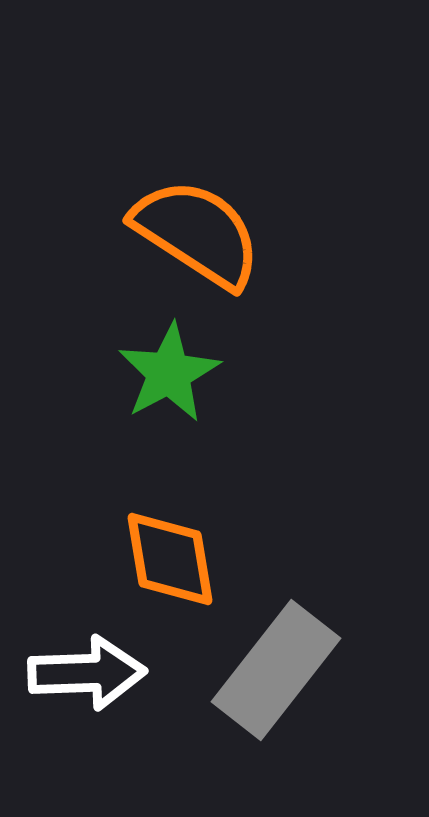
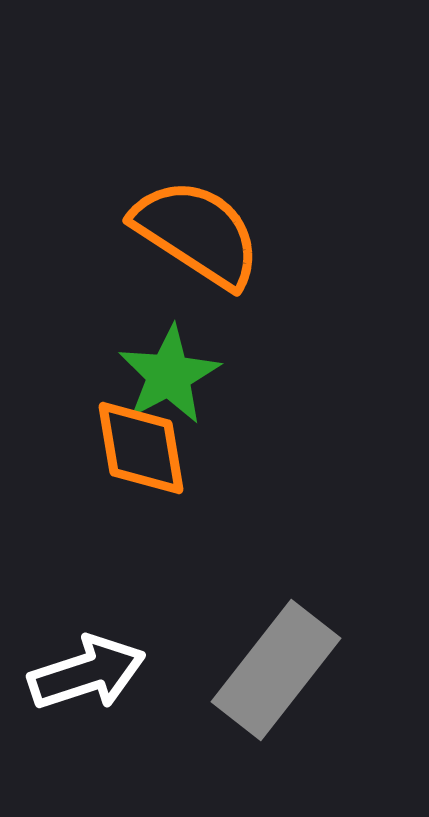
green star: moved 2 px down
orange diamond: moved 29 px left, 111 px up
white arrow: rotated 16 degrees counterclockwise
